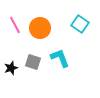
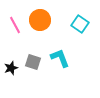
orange circle: moved 8 px up
